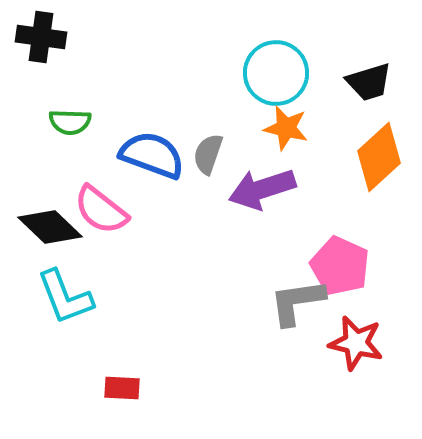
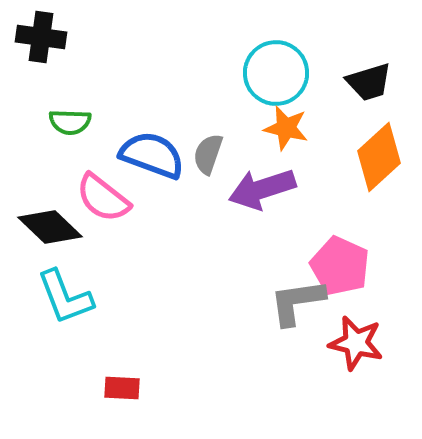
pink semicircle: moved 2 px right, 12 px up
